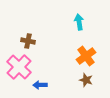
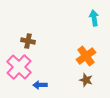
cyan arrow: moved 15 px right, 4 px up
